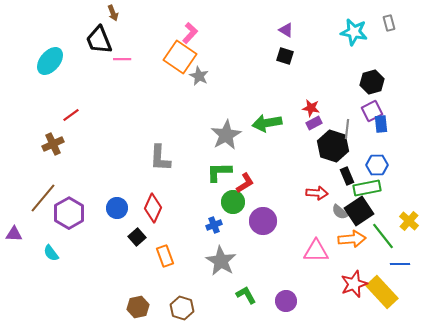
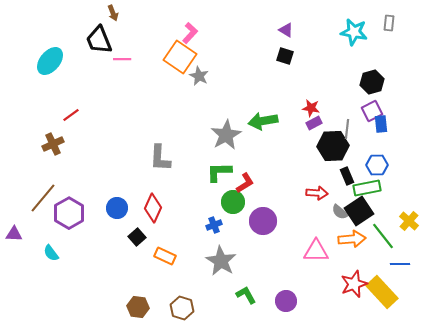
gray rectangle at (389, 23): rotated 21 degrees clockwise
green arrow at (267, 123): moved 4 px left, 2 px up
black hexagon at (333, 146): rotated 20 degrees counterclockwise
orange rectangle at (165, 256): rotated 45 degrees counterclockwise
brown hexagon at (138, 307): rotated 20 degrees clockwise
